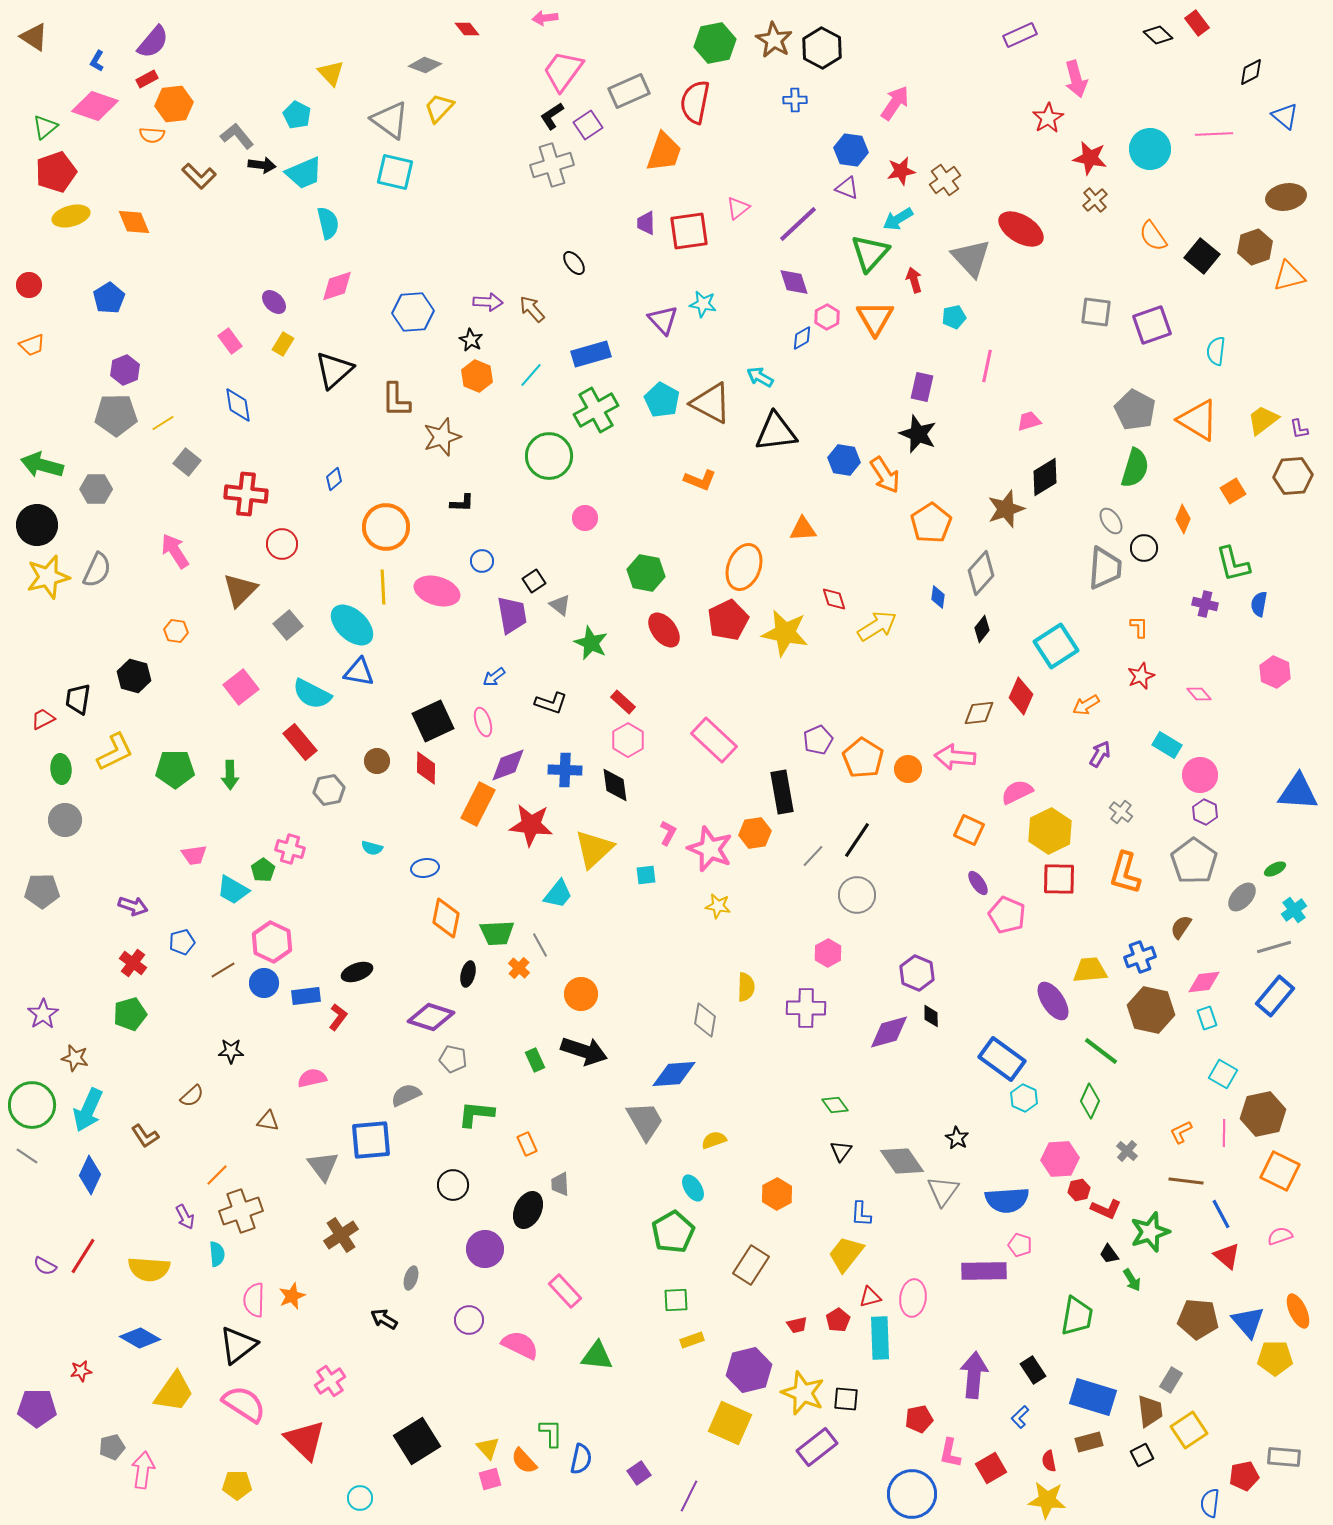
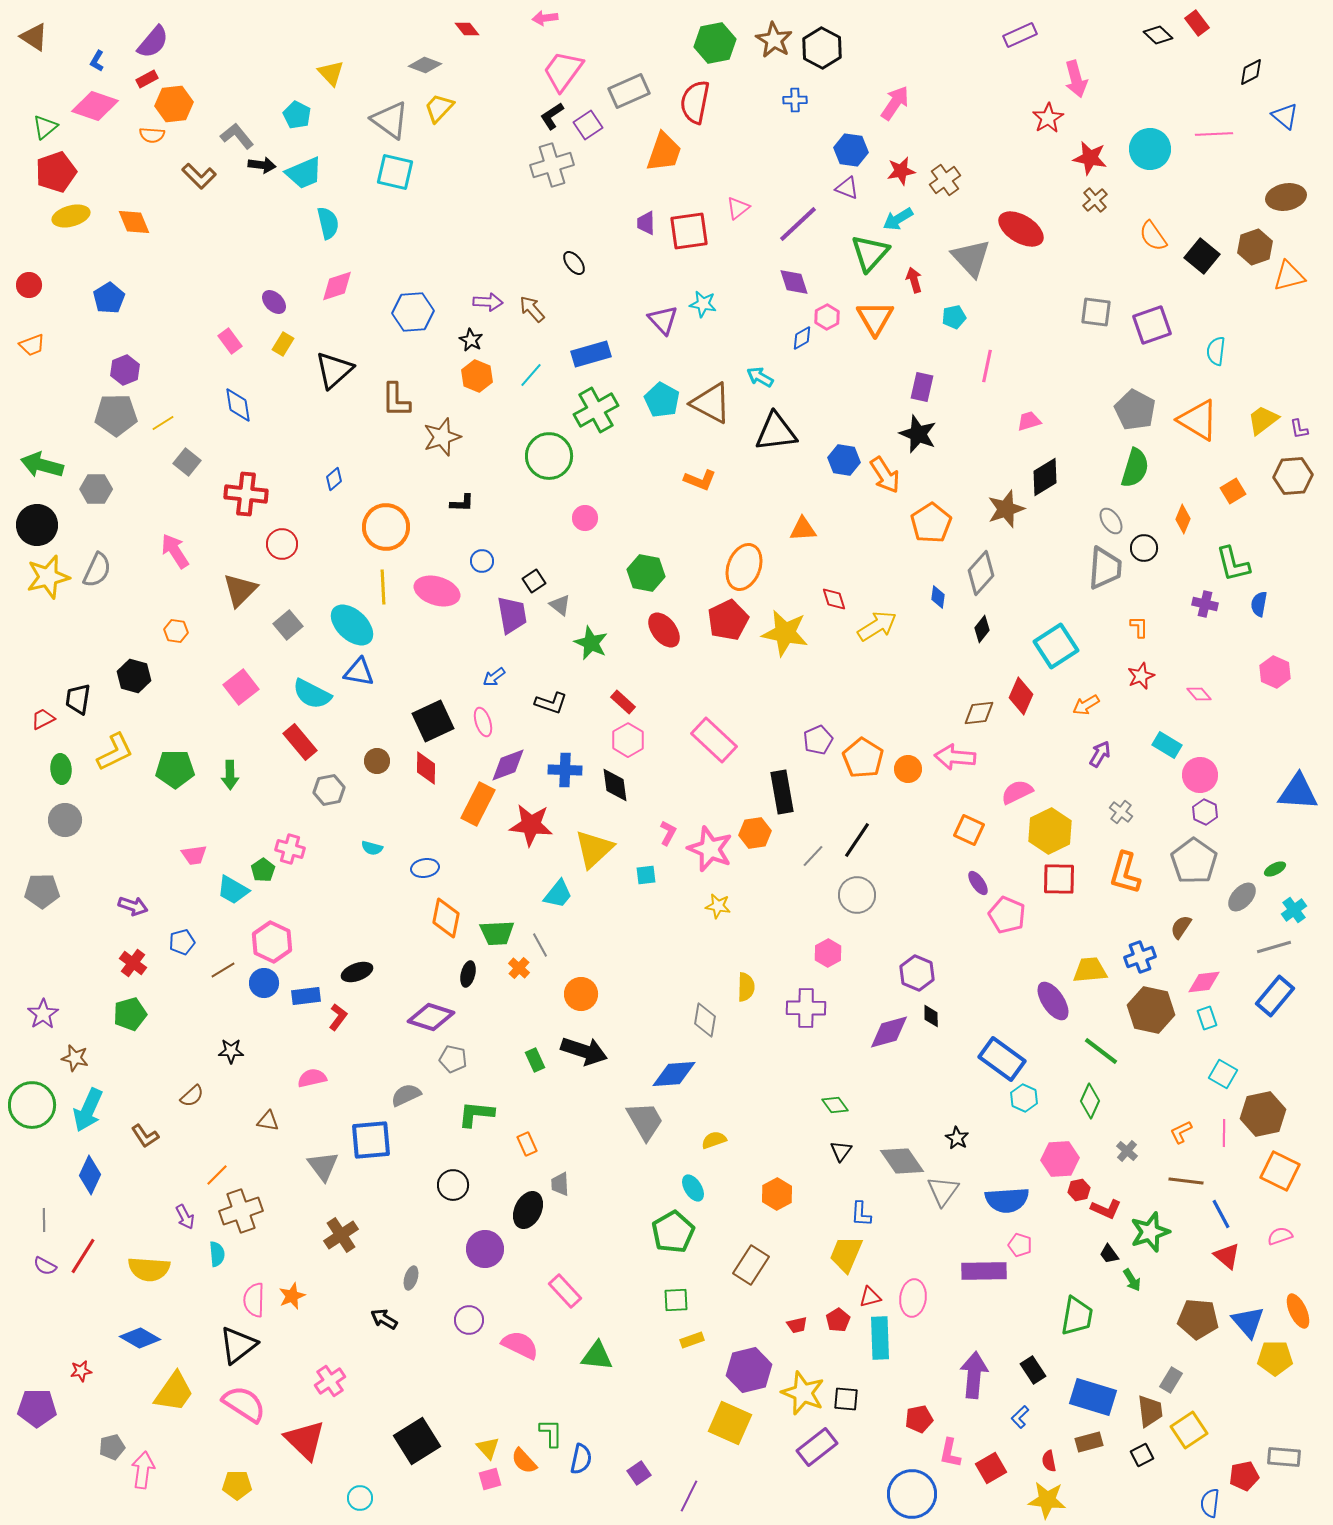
gray line at (27, 1156): moved 17 px right, 64 px down; rotated 55 degrees clockwise
yellow trapezoid at (846, 1254): rotated 15 degrees counterclockwise
